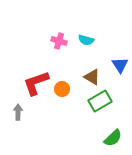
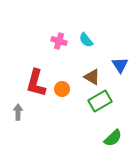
cyan semicircle: rotated 35 degrees clockwise
red L-shape: rotated 56 degrees counterclockwise
